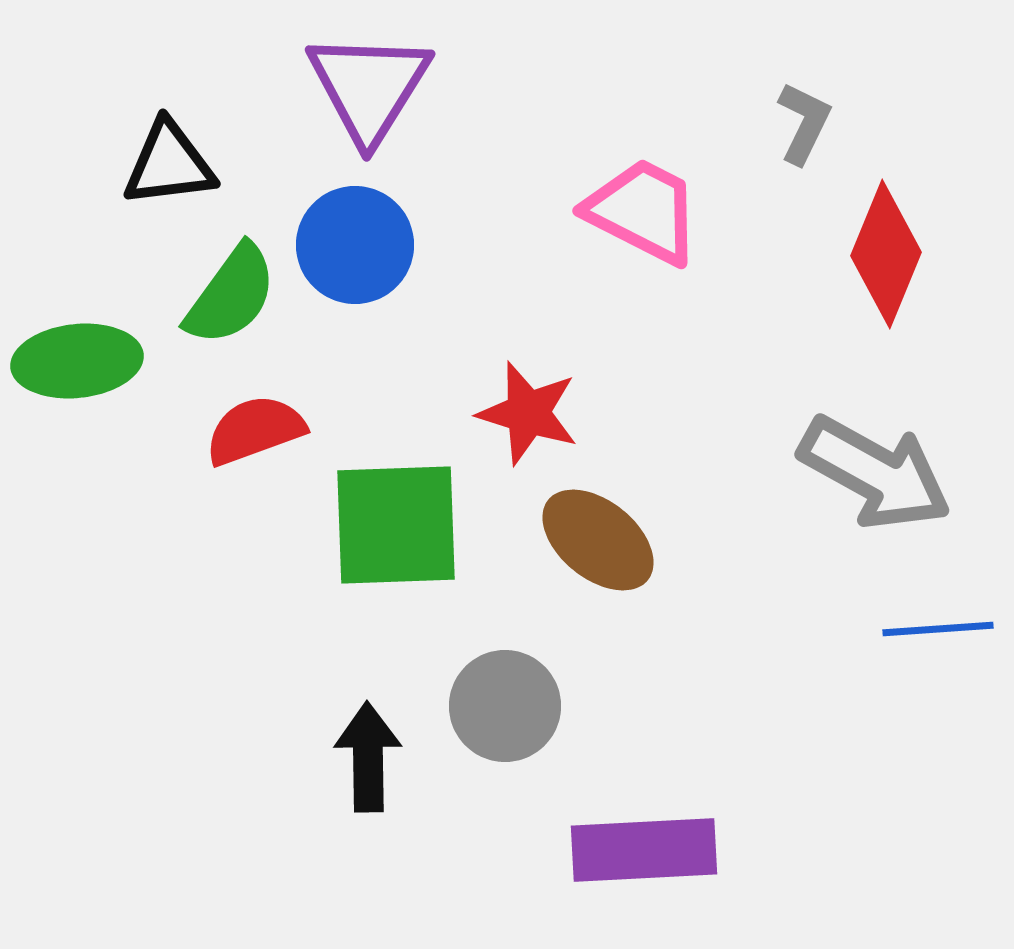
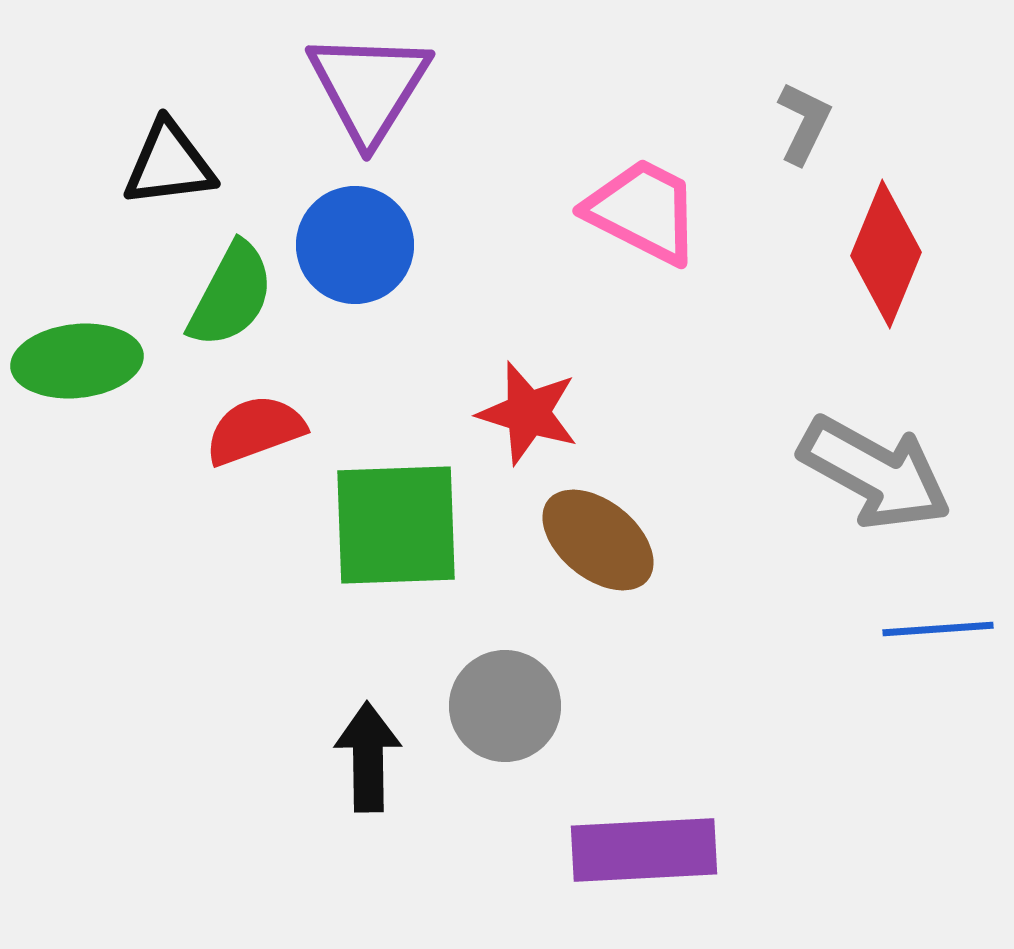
green semicircle: rotated 8 degrees counterclockwise
